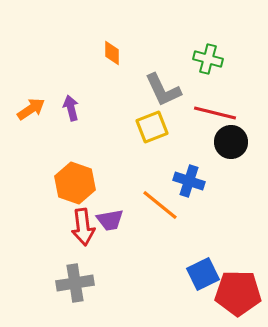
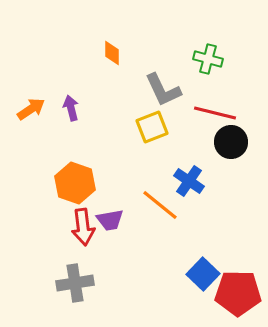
blue cross: rotated 16 degrees clockwise
blue square: rotated 20 degrees counterclockwise
